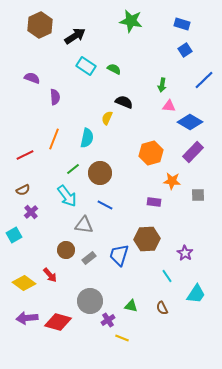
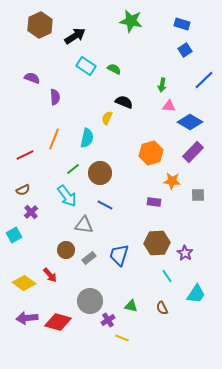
brown hexagon at (147, 239): moved 10 px right, 4 px down
